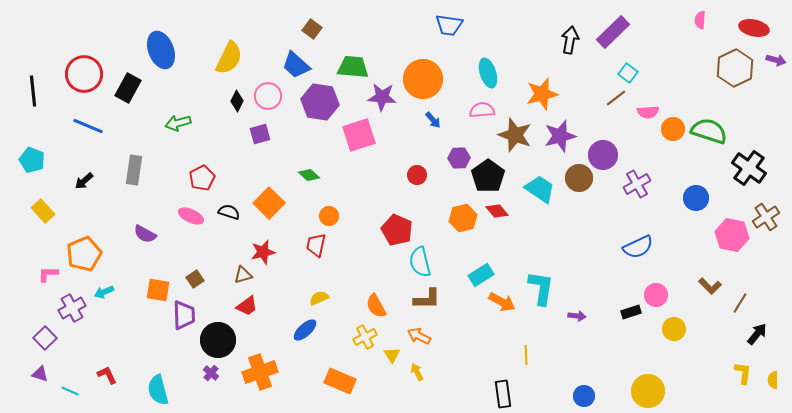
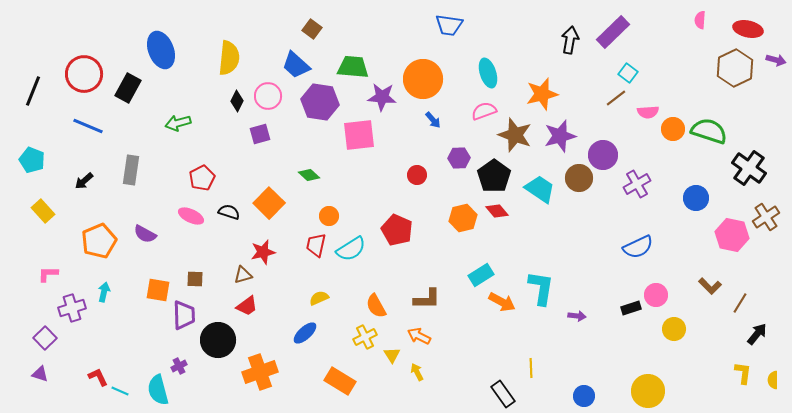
red ellipse at (754, 28): moved 6 px left, 1 px down
yellow semicircle at (229, 58): rotated 20 degrees counterclockwise
black line at (33, 91): rotated 28 degrees clockwise
pink semicircle at (482, 110): moved 2 px right, 1 px down; rotated 15 degrees counterclockwise
pink square at (359, 135): rotated 12 degrees clockwise
gray rectangle at (134, 170): moved 3 px left
black pentagon at (488, 176): moved 6 px right
orange pentagon at (84, 254): moved 15 px right, 13 px up
cyan semicircle at (420, 262): moved 69 px left, 13 px up; rotated 108 degrees counterclockwise
brown square at (195, 279): rotated 36 degrees clockwise
cyan arrow at (104, 292): rotated 126 degrees clockwise
purple cross at (72, 308): rotated 12 degrees clockwise
black rectangle at (631, 312): moved 4 px up
blue ellipse at (305, 330): moved 3 px down
yellow line at (526, 355): moved 5 px right, 13 px down
purple cross at (211, 373): moved 32 px left, 7 px up; rotated 21 degrees clockwise
red L-shape at (107, 375): moved 9 px left, 2 px down
orange rectangle at (340, 381): rotated 8 degrees clockwise
cyan line at (70, 391): moved 50 px right
black rectangle at (503, 394): rotated 28 degrees counterclockwise
